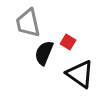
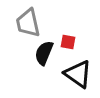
red square: rotated 21 degrees counterclockwise
black triangle: moved 2 px left
